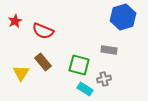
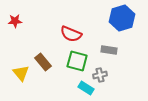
blue hexagon: moved 1 px left, 1 px down
red star: rotated 24 degrees clockwise
red semicircle: moved 28 px right, 3 px down
green square: moved 2 px left, 4 px up
yellow triangle: rotated 12 degrees counterclockwise
gray cross: moved 4 px left, 4 px up
cyan rectangle: moved 1 px right, 1 px up
